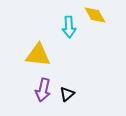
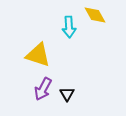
yellow triangle: rotated 12 degrees clockwise
purple arrow: moved 1 px up; rotated 15 degrees clockwise
black triangle: rotated 21 degrees counterclockwise
